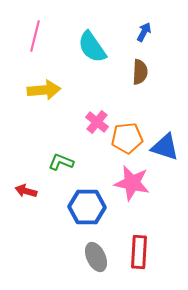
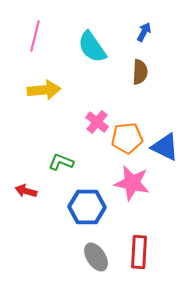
blue triangle: rotated 8 degrees clockwise
gray ellipse: rotated 8 degrees counterclockwise
